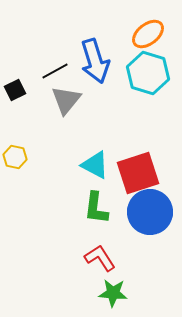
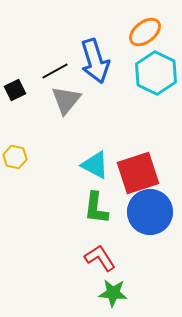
orange ellipse: moved 3 px left, 2 px up
cyan hexagon: moved 8 px right; rotated 9 degrees clockwise
